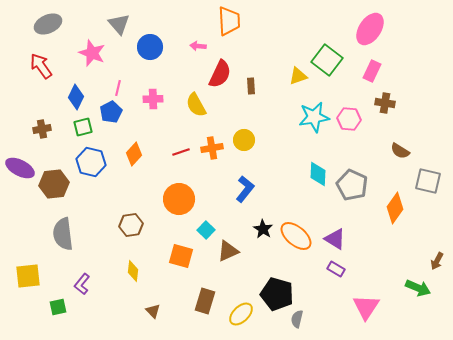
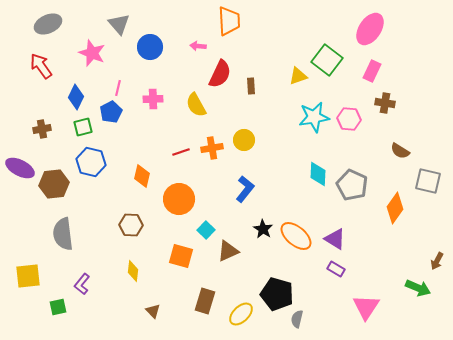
orange diamond at (134, 154): moved 8 px right, 22 px down; rotated 30 degrees counterclockwise
brown hexagon at (131, 225): rotated 10 degrees clockwise
